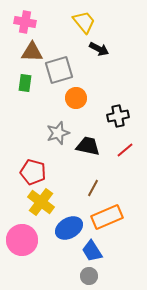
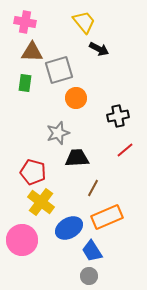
black trapezoid: moved 11 px left, 12 px down; rotated 15 degrees counterclockwise
